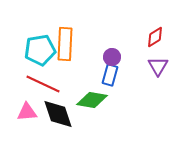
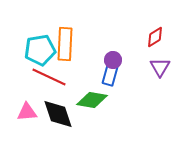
purple circle: moved 1 px right, 3 px down
purple triangle: moved 2 px right, 1 px down
red line: moved 6 px right, 7 px up
